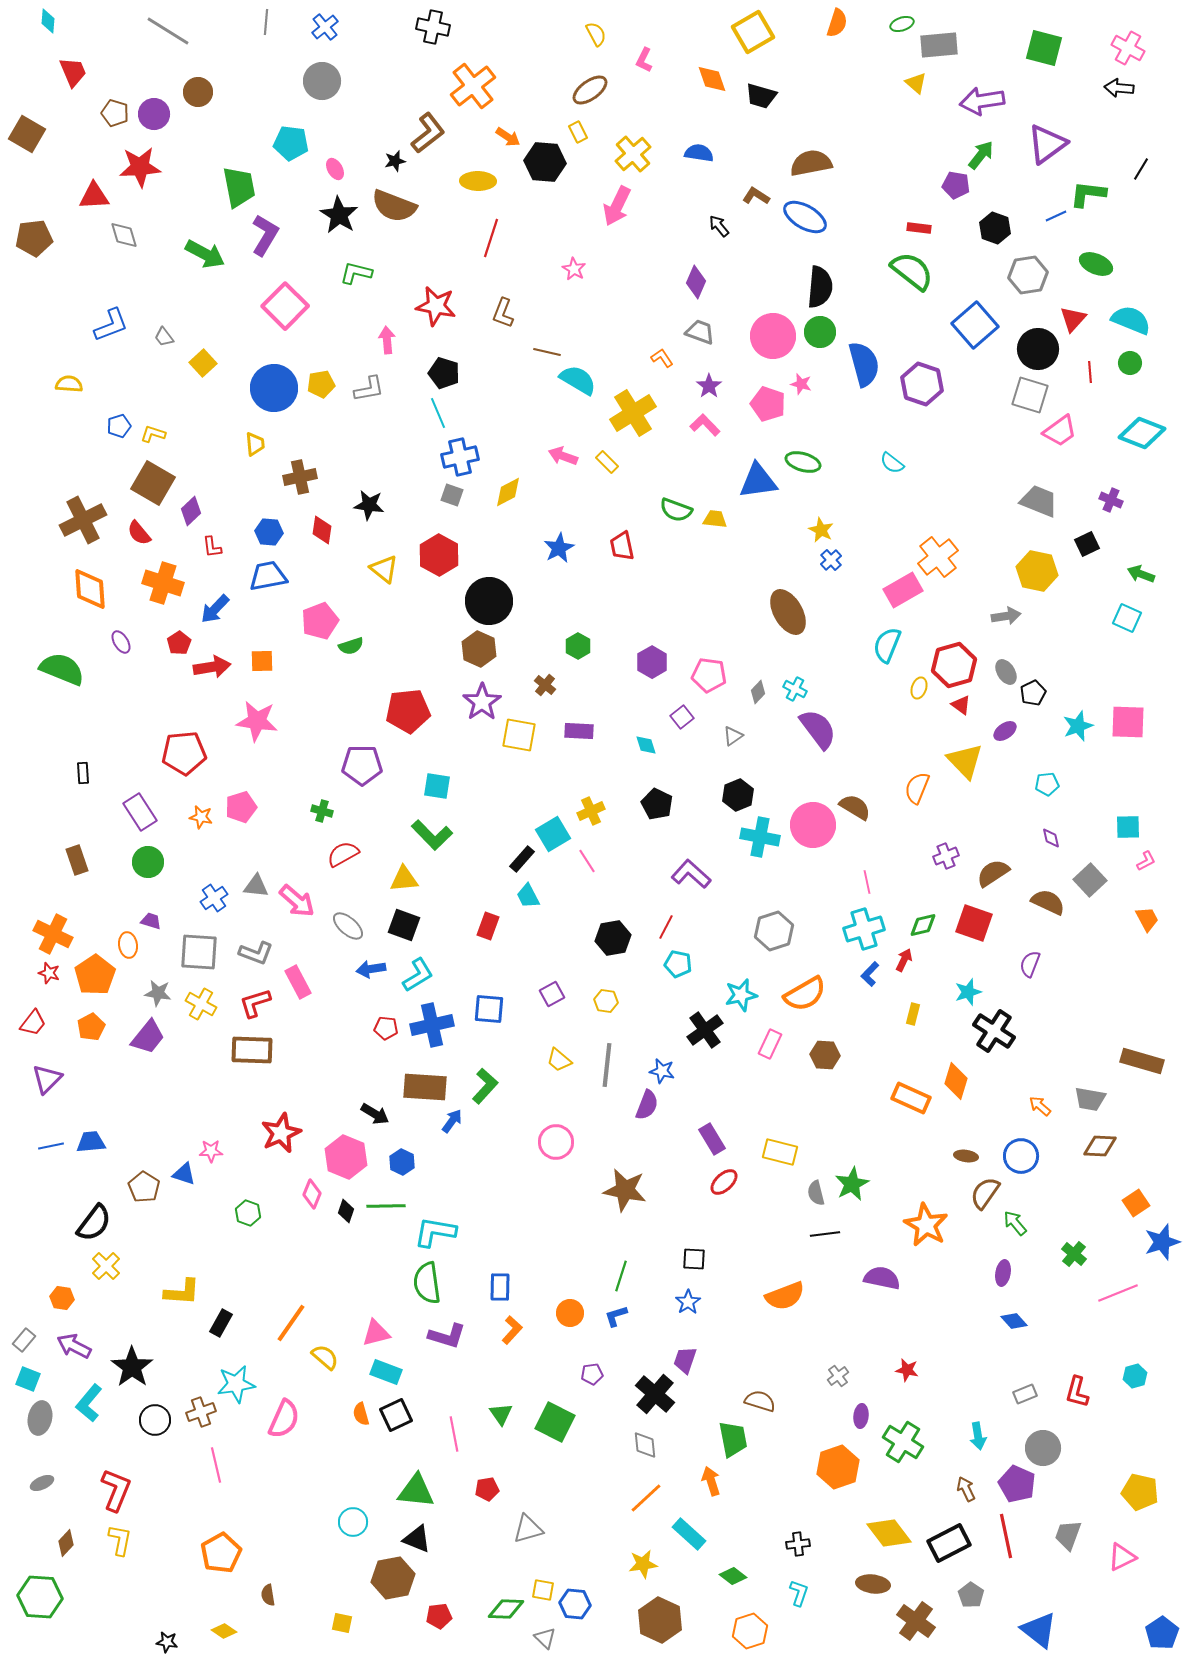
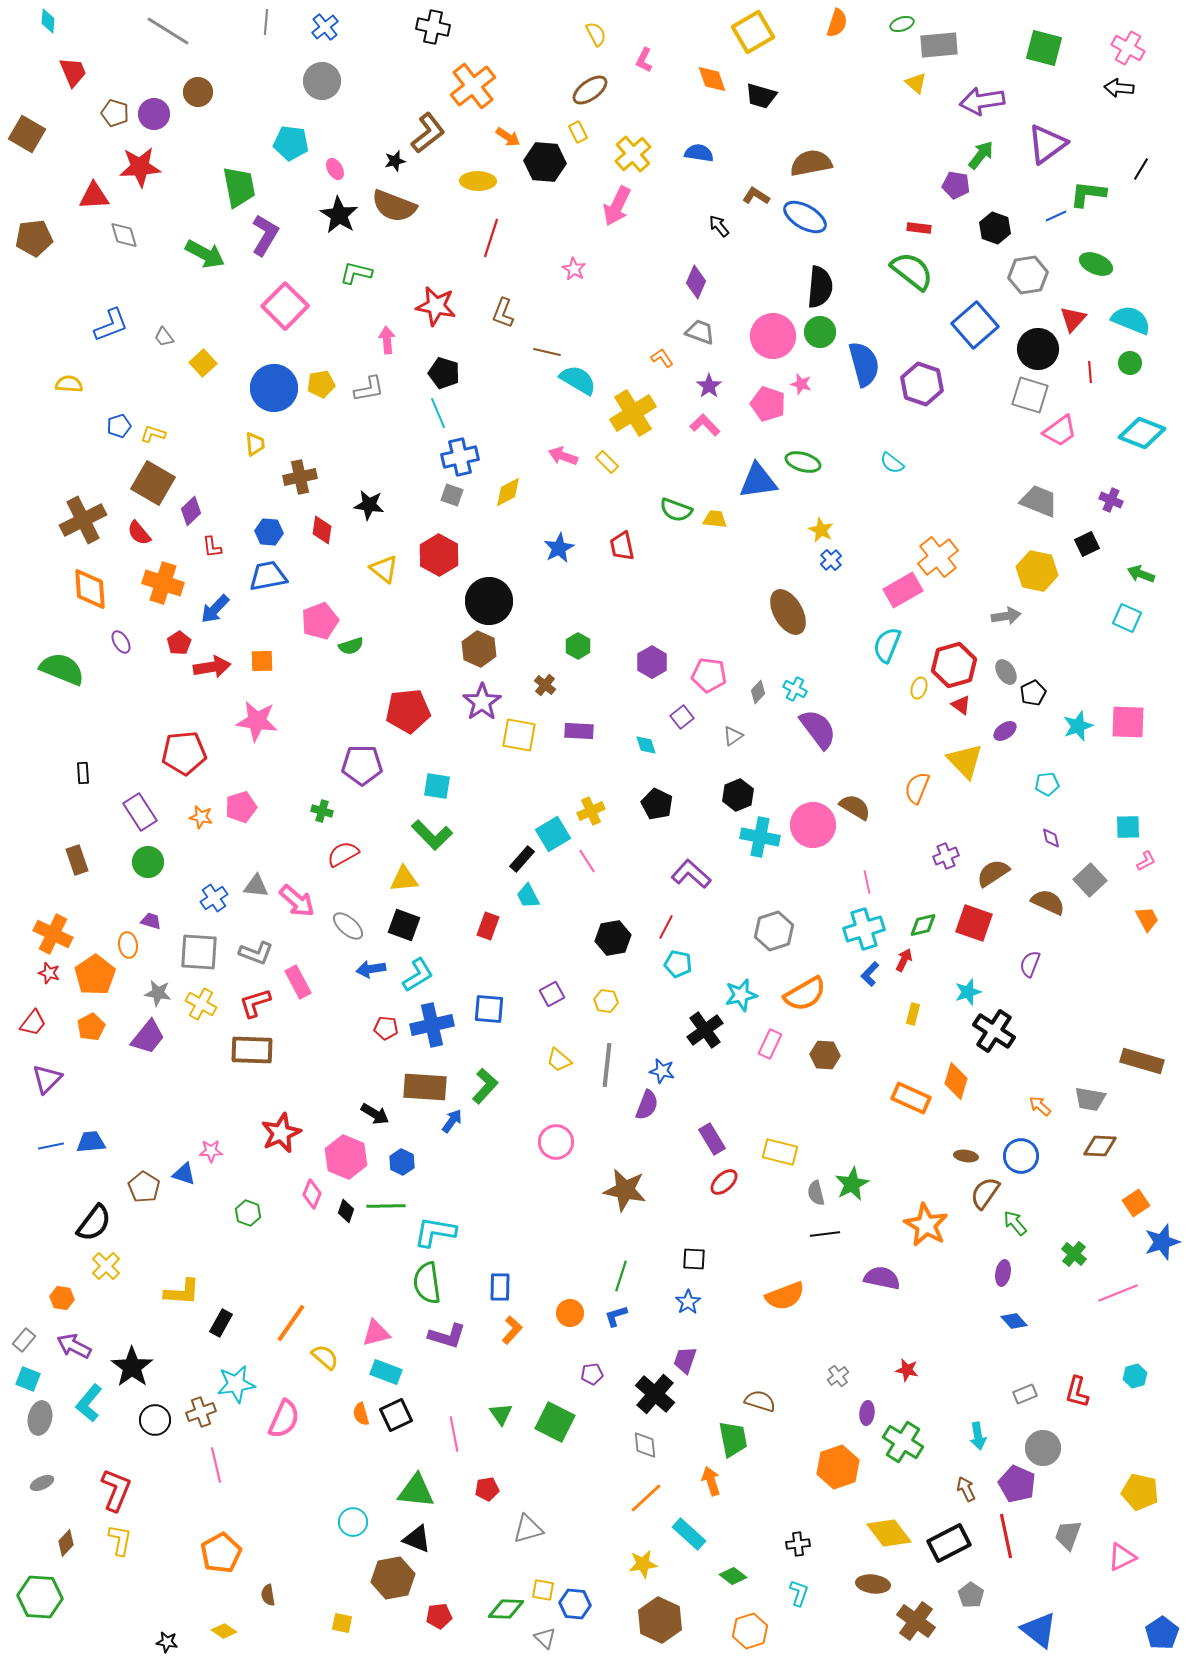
purple ellipse at (861, 1416): moved 6 px right, 3 px up
